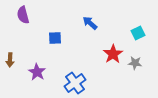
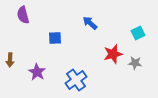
red star: rotated 18 degrees clockwise
blue cross: moved 1 px right, 3 px up
